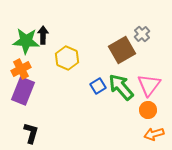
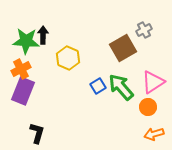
gray cross: moved 2 px right, 4 px up; rotated 14 degrees clockwise
brown square: moved 1 px right, 2 px up
yellow hexagon: moved 1 px right
pink triangle: moved 4 px right, 3 px up; rotated 20 degrees clockwise
orange circle: moved 3 px up
black L-shape: moved 6 px right
